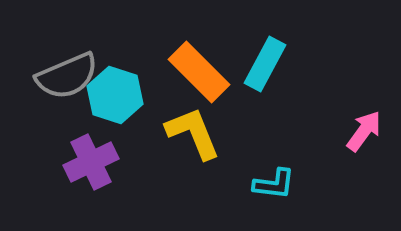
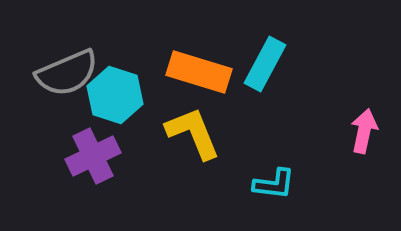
orange rectangle: rotated 28 degrees counterclockwise
gray semicircle: moved 3 px up
pink arrow: rotated 24 degrees counterclockwise
purple cross: moved 2 px right, 6 px up
